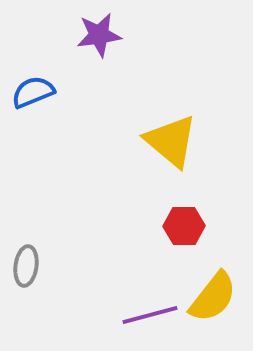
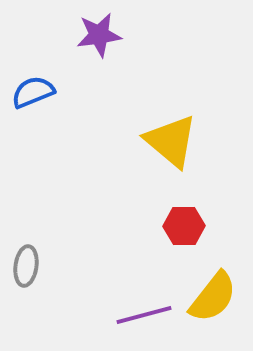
purple line: moved 6 px left
